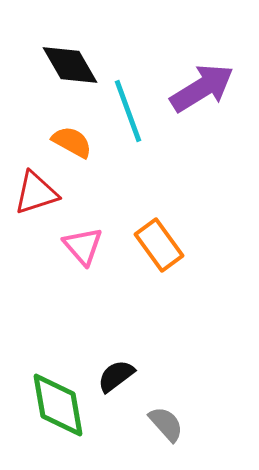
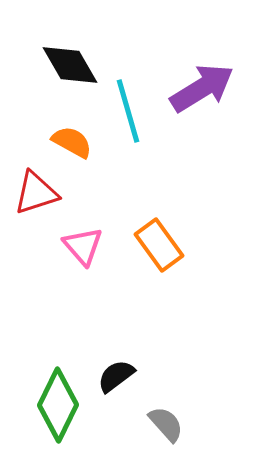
cyan line: rotated 4 degrees clockwise
green diamond: rotated 36 degrees clockwise
